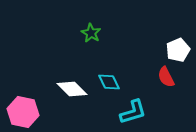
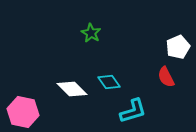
white pentagon: moved 3 px up
cyan diamond: rotated 10 degrees counterclockwise
cyan L-shape: moved 1 px up
